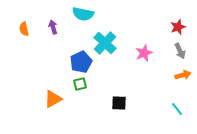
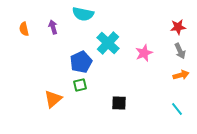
red star: rotated 14 degrees clockwise
cyan cross: moved 3 px right
orange arrow: moved 2 px left
green square: moved 1 px down
orange triangle: rotated 12 degrees counterclockwise
